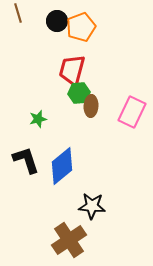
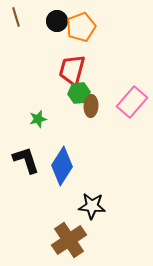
brown line: moved 2 px left, 4 px down
pink rectangle: moved 10 px up; rotated 16 degrees clockwise
blue diamond: rotated 18 degrees counterclockwise
